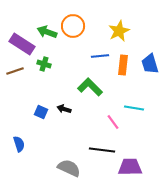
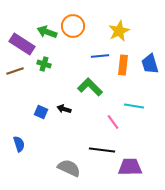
cyan line: moved 2 px up
